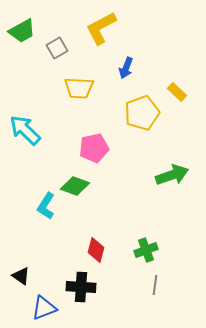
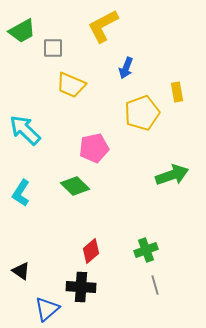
yellow L-shape: moved 2 px right, 2 px up
gray square: moved 4 px left; rotated 30 degrees clockwise
yellow trapezoid: moved 8 px left, 3 px up; rotated 20 degrees clockwise
yellow rectangle: rotated 36 degrees clockwise
green diamond: rotated 24 degrees clockwise
cyan L-shape: moved 25 px left, 13 px up
red diamond: moved 5 px left, 1 px down; rotated 35 degrees clockwise
black triangle: moved 5 px up
gray line: rotated 24 degrees counterclockwise
blue triangle: moved 3 px right, 1 px down; rotated 20 degrees counterclockwise
